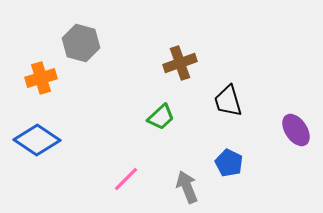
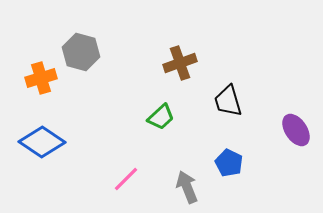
gray hexagon: moved 9 px down
blue diamond: moved 5 px right, 2 px down
